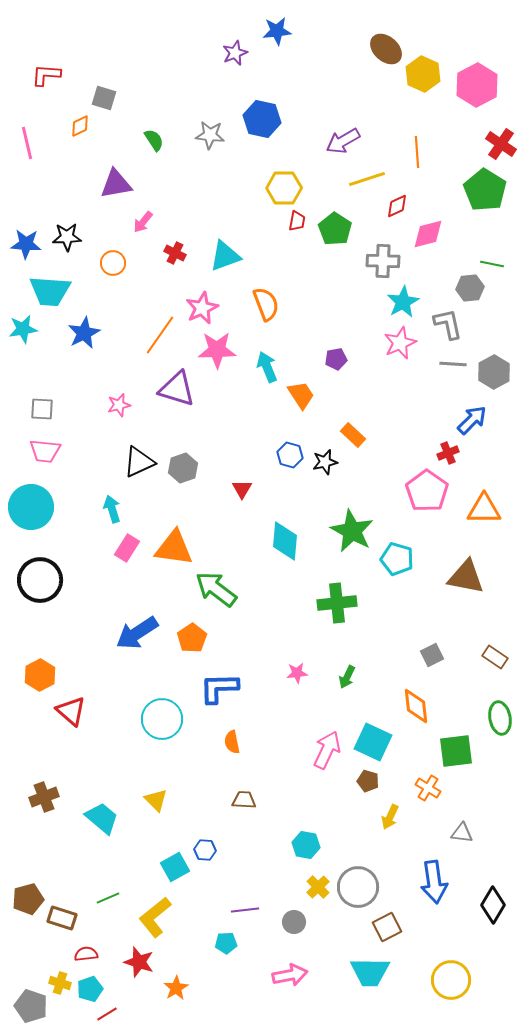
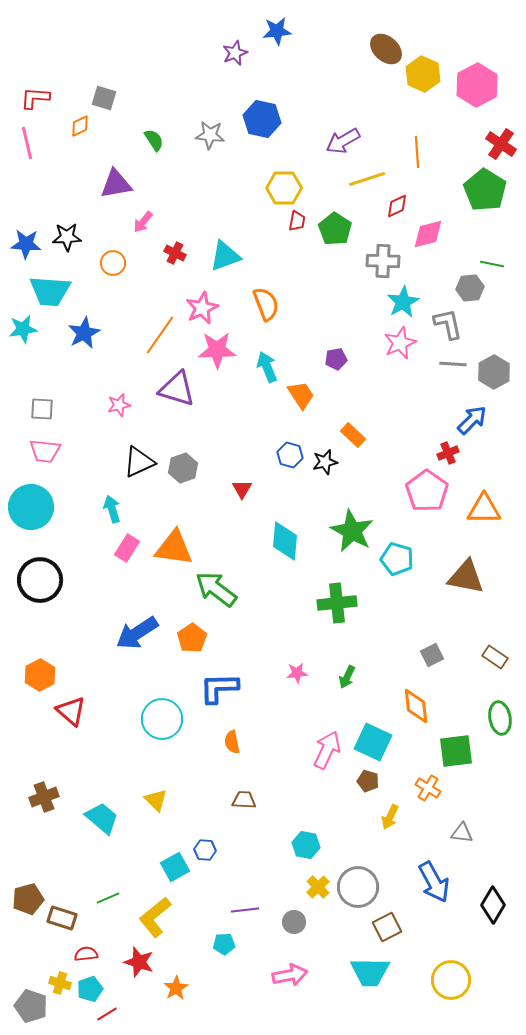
red L-shape at (46, 75): moved 11 px left, 23 px down
blue arrow at (434, 882): rotated 21 degrees counterclockwise
cyan pentagon at (226, 943): moved 2 px left, 1 px down
